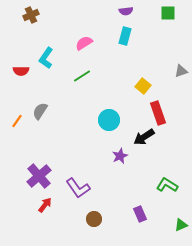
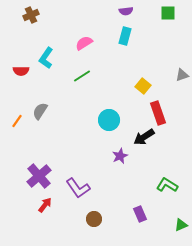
gray triangle: moved 1 px right, 4 px down
